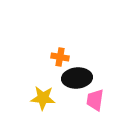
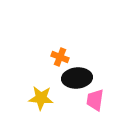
orange cross: rotated 12 degrees clockwise
yellow star: moved 2 px left
